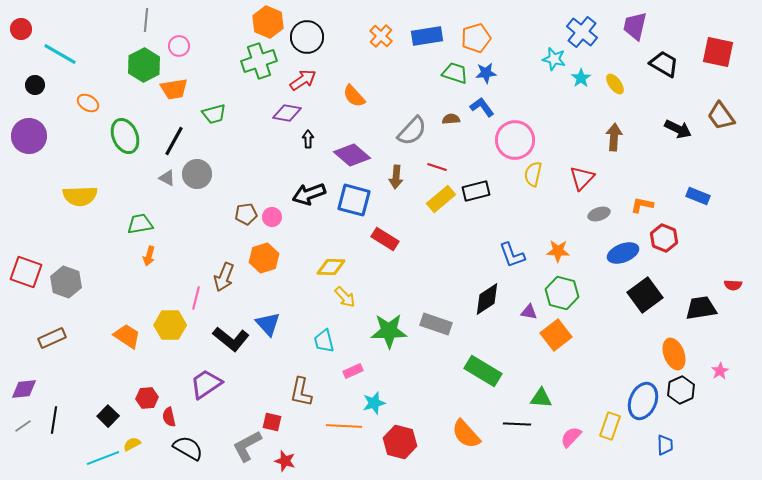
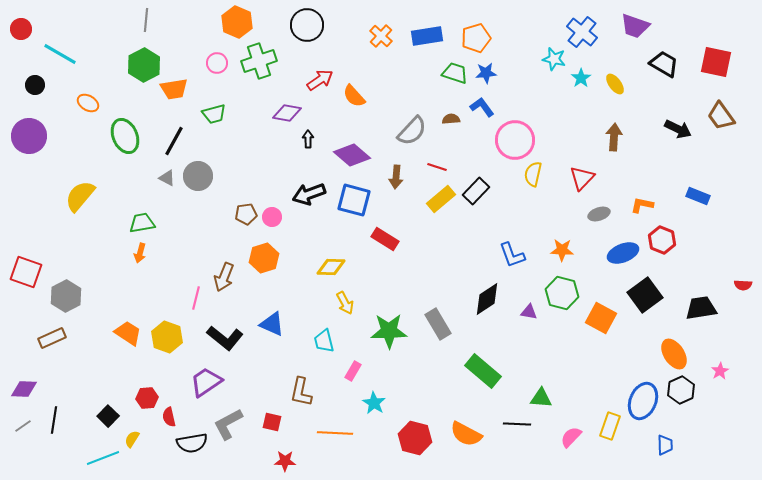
orange hexagon at (268, 22): moved 31 px left
purple trapezoid at (635, 26): rotated 84 degrees counterclockwise
black circle at (307, 37): moved 12 px up
pink circle at (179, 46): moved 38 px right, 17 px down
red square at (718, 52): moved 2 px left, 10 px down
red arrow at (303, 80): moved 17 px right
gray circle at (197, 174): moved 1 px right, 2 px down
black rectangle at (476, 191): rotated 32 degrees counterclockwise
yellow semicircle at (80, 196): rotated 132 degrees clockwise
green trapezoid at (140, 224): moved 2 px right, 1 px up
red hexagon at (664, 238): moved 2 px left, 2 px down
orange star at (558, 251): moved 4 px right, 1 px up
orange arrow at (149, 256): moved 9 px left, 3 px up
gray hexagon at (66, 282): moved 14 px down; rotated 12 degrees clockwise
red semicircle at (733, 285): moved 10 px right
yellow arrow at (345, 297): moved 6 px down; rotated 15 degrees clockwise
blue triangle at (268, 324): moved 4 px right; rotated 24 degrees counterclockwise
gray rectangle at (436, 324): moved 2 px right; rotated 40 degrees clockwise
yellow hexagon at (170, 325): moved 3 px left, 12 px down; rotated 20 degrees clockwise
orange square at (556, 335): moved 45 px right, 17 px up; rotated 24 degrees counterclockwise
orange trapezoid at (127, 336): moved 1 px right, 3 px up
black L-shape at (231, 339): moved 6 px left, 1 px up
orange ellipse at (674, 354): rotated 12 degrees counterclockwise
pink rectangle at (353, 371): rotated 36 degrees counterclockwise
green rectangle at (483, 371): rotated 9 degrees clockwise
purple trapezoid at (206, 384): moved 2 px up
purple diamond at (24, 389): rotated 8 degrees clockwise
cyan star at (374, 403): rotated 25 degrees counterclockwise
orange line at (344, 426): moved 9 px left, 7 px down
orange semicircle at (466, 434): rotated 20 degrees counterclockwise
red hexagon at (400, 442): moved 15 px right, 4 px up
yellow semicircle at (132, 444): moved 5 px up; rotated 30 degrees counterclockwise
gray L-shape at (247, 446): moved 19 px left, 22 px up
black semicircle at (188, 448): moved 4 px right, 5 px up; rotated 140 degrees clockwise
red star at (285, 461): rotated 15 degrees counterclockwise
